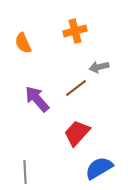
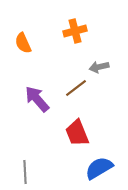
red trapezoid: rotated 64 degrees counterclockwise
